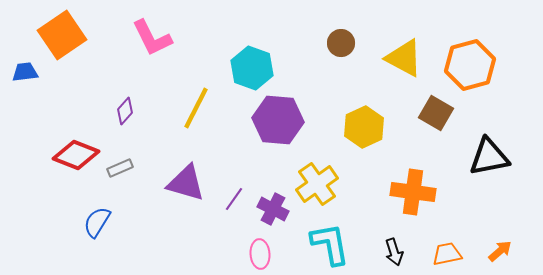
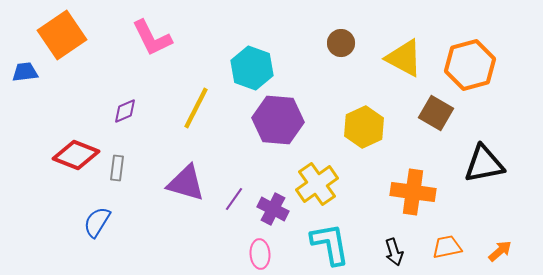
purple diamond: rotated 24 degrees clockwise
black triangle: moved 5 px left, 7 px down
gray rectangle: moved 3 px left; rotated 60 degrees counterclockwise
orange trapezoid: moved 7 px up
